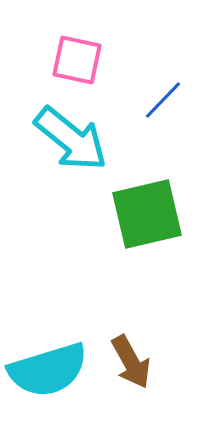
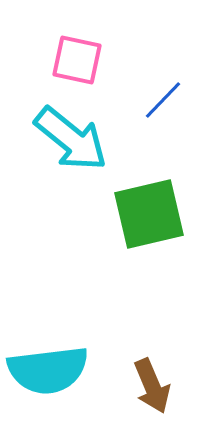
green square: moved 2 px right
brown arrow: moved 21 px right, 24 px down; rotated 6 degrees clockwise
cyan semicircle: rotated 10 degrees clockwise
